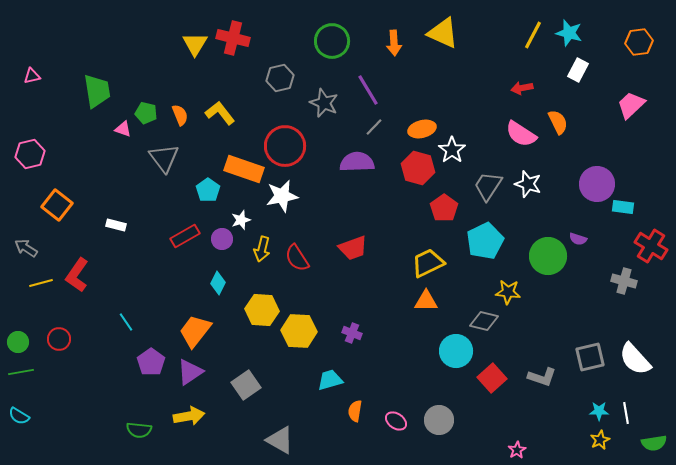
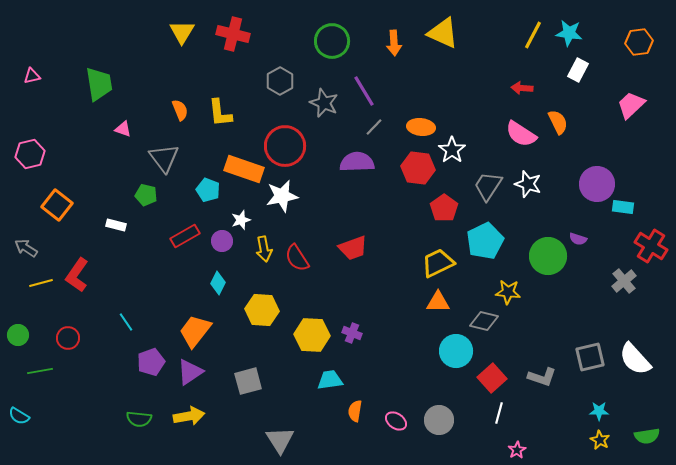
cyan star at (569, 33): rotated 8 degrees counterclockwise
red cross at (233, 38): moved 4 px up
yellow triangle at (195, 44): moved 13 px left, 12 px up
gray hexagon at (280, 78): moved 3 px down; rotated 16 degrees counterclockwise
red arrow at (522, 88): rotated 15 degrees clockwise
purple line at (368, 90): moved 4 px left, 1 px down
green trapezoid at (97, 91): moved 2 px right, 7 px up
green pentagon at (146, 113): moved 82 px down
yellow L-shape at (220, 113): rotated 148 degrees counterclockwise
orange semicircle at (180, 115): moved 5 px up
orange ellipse at (422, 129): moved 1 px left, 2 px up; rotated 20 degrees clockwise
red hexagon at (418, 168): rotated 8 degrees counterclockwise
cyan pentagon at (208, 190): rotated 15 degrees counterclockwise
purple circle at (222, 239): moved 2 px down
yellow arrow at (262, 249): moved 2 px right; rotated 25 degrees counterclockwise
yellow trapezoid at (428, 263): moved 10 px right
gray cross at (624, 281): rotated 35 degrees clockwise
orange triangle at (426, 301): moved 12 px right, 1 px down
yellow hexagon at (299, 331): moved 13 px right, 4 px down
red circle at (59, 339): moved 9 px right, 1 px up
green circle at (18, 342): moved 7 px up
purple pentagon at (151, 362): rotated 16 degrees clockwise
green line at (21, 372): moved 19 px right, 1 px up
cyan trapezoid at (330, 380): rotated 8 degrees clockwise
gray square at (246, 385): moved 2 px right, 4 px up; rotated 20 degrees clockwise
white line at (626, 413): moved 127 px left; rotated 25 degrees clockwise
green semicircle at (139, 430): moved 11 px up
gray triangle at (280, 440): rotated 28 degrees clockwise
yellow star at (600, 440): rotated 18 degrees counterclockwise
green semicircle at (654, 443): moved 7 px left, 7 px up
